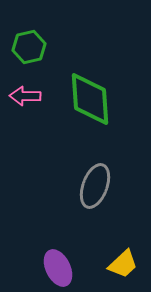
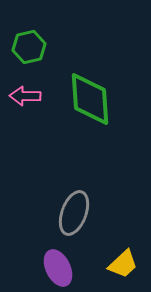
gray ellipse: moved 21 px left, 27 px down
